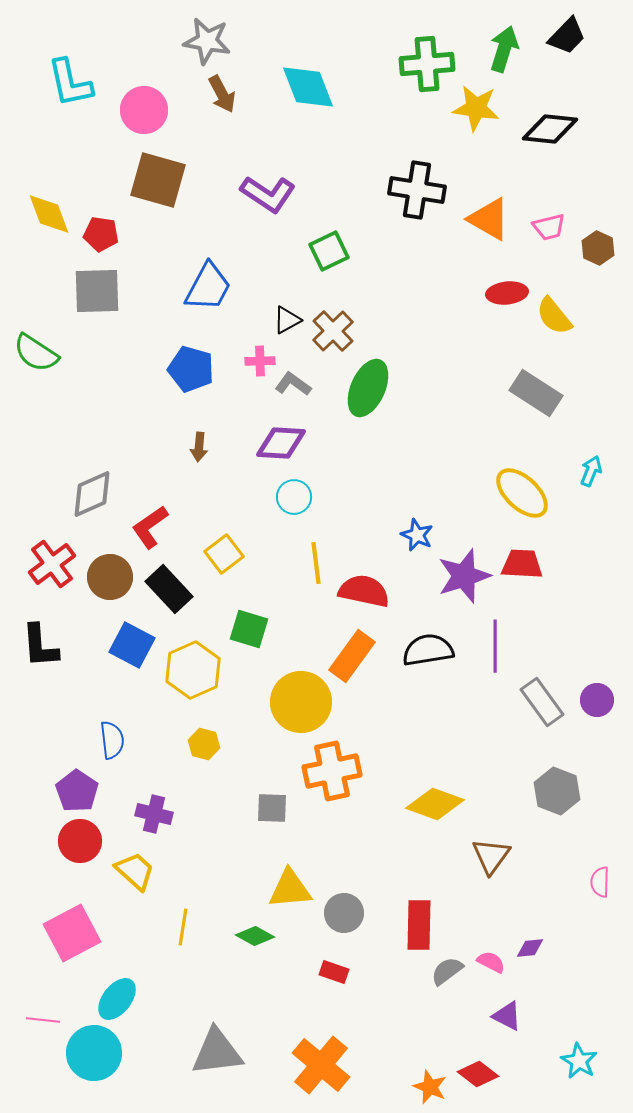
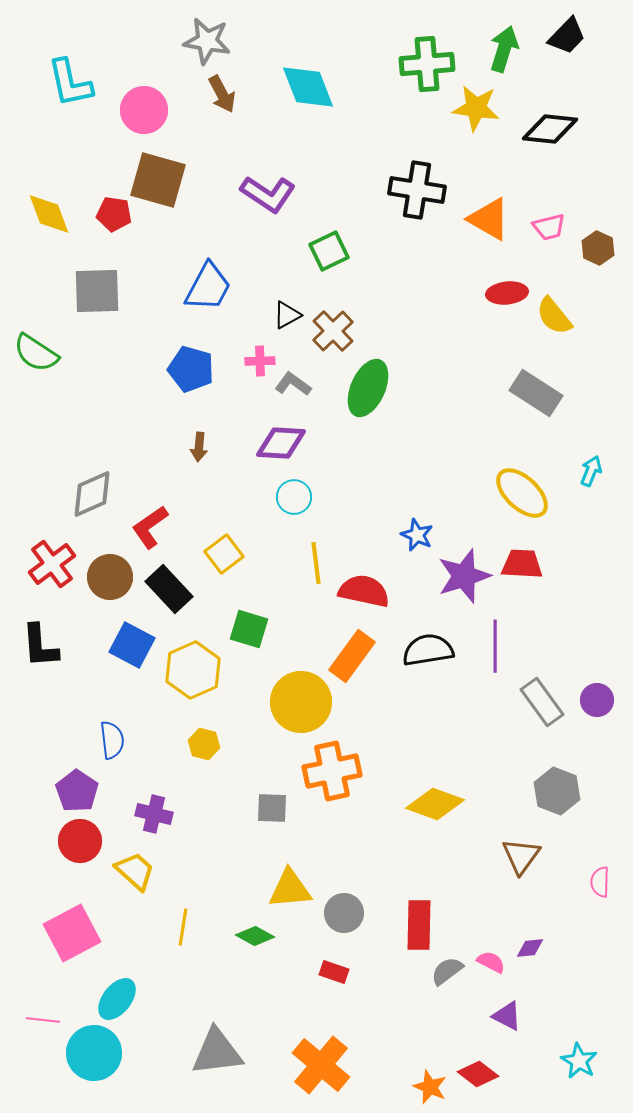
red pentagon at (101, 234): moved 13 px right, 20 px up
black triangle at (287, 320): moved 5 px up
brown triangle at (491, 856): moved 30 px right
